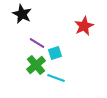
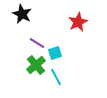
red star: moved 6 px left, 4 px up
cyan line: moved 1 px up; rotated 42 degrees clockwise
